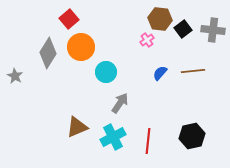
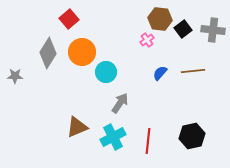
orange circle: moved 1 px right, 5 px down
gray star: rotated 28 degrees counterclockwise
